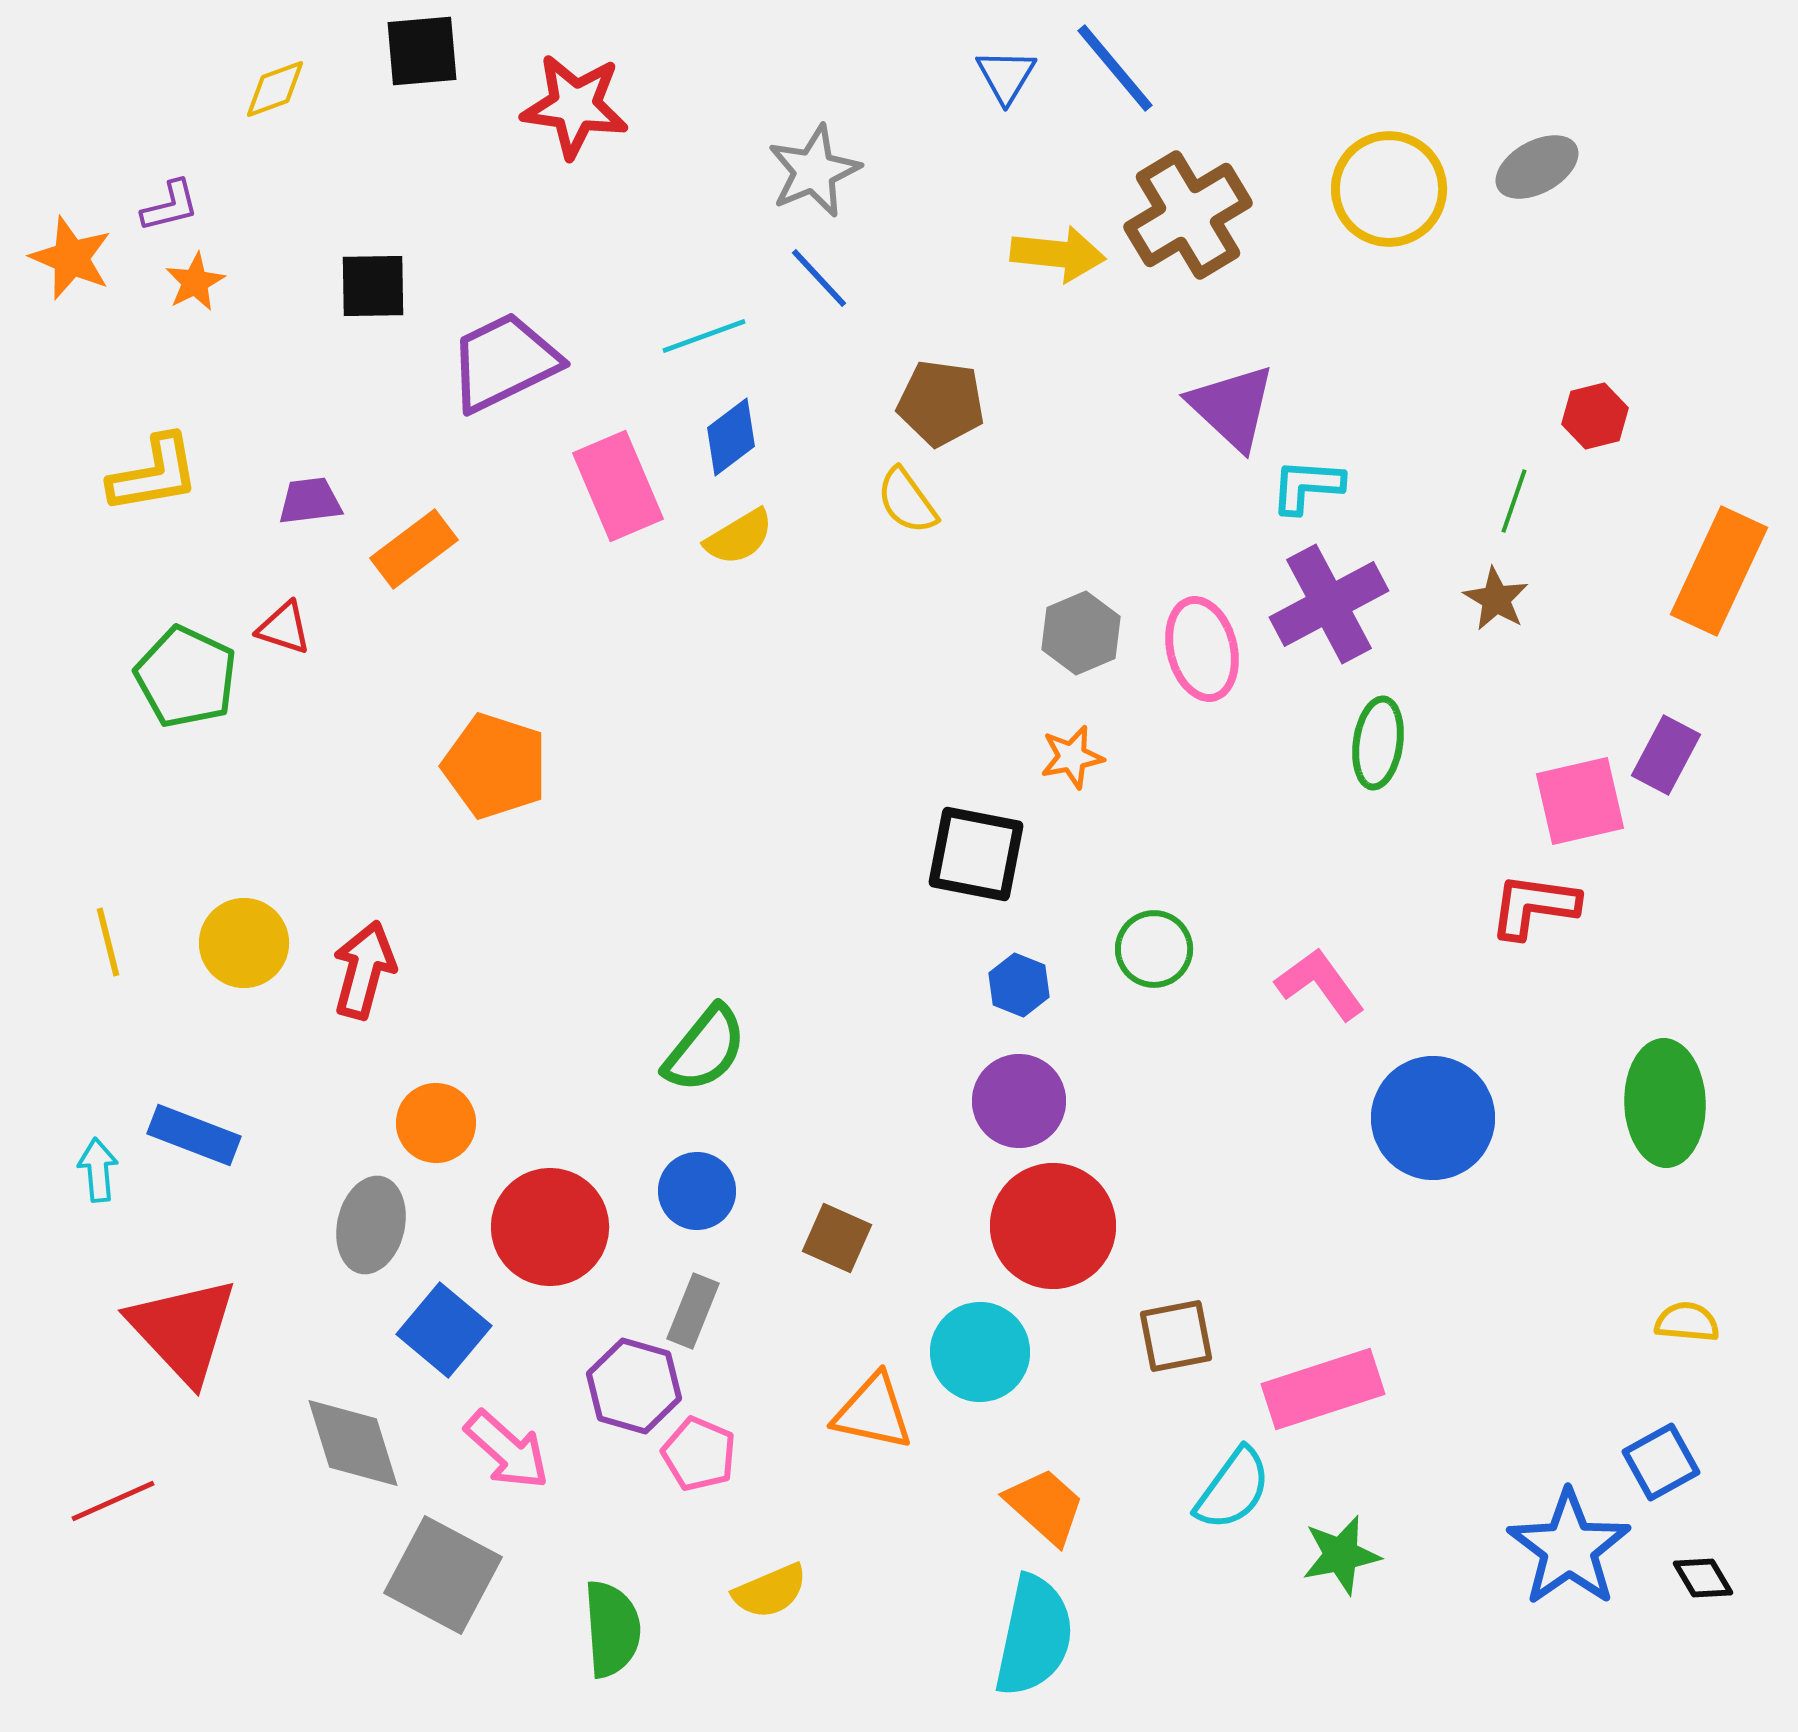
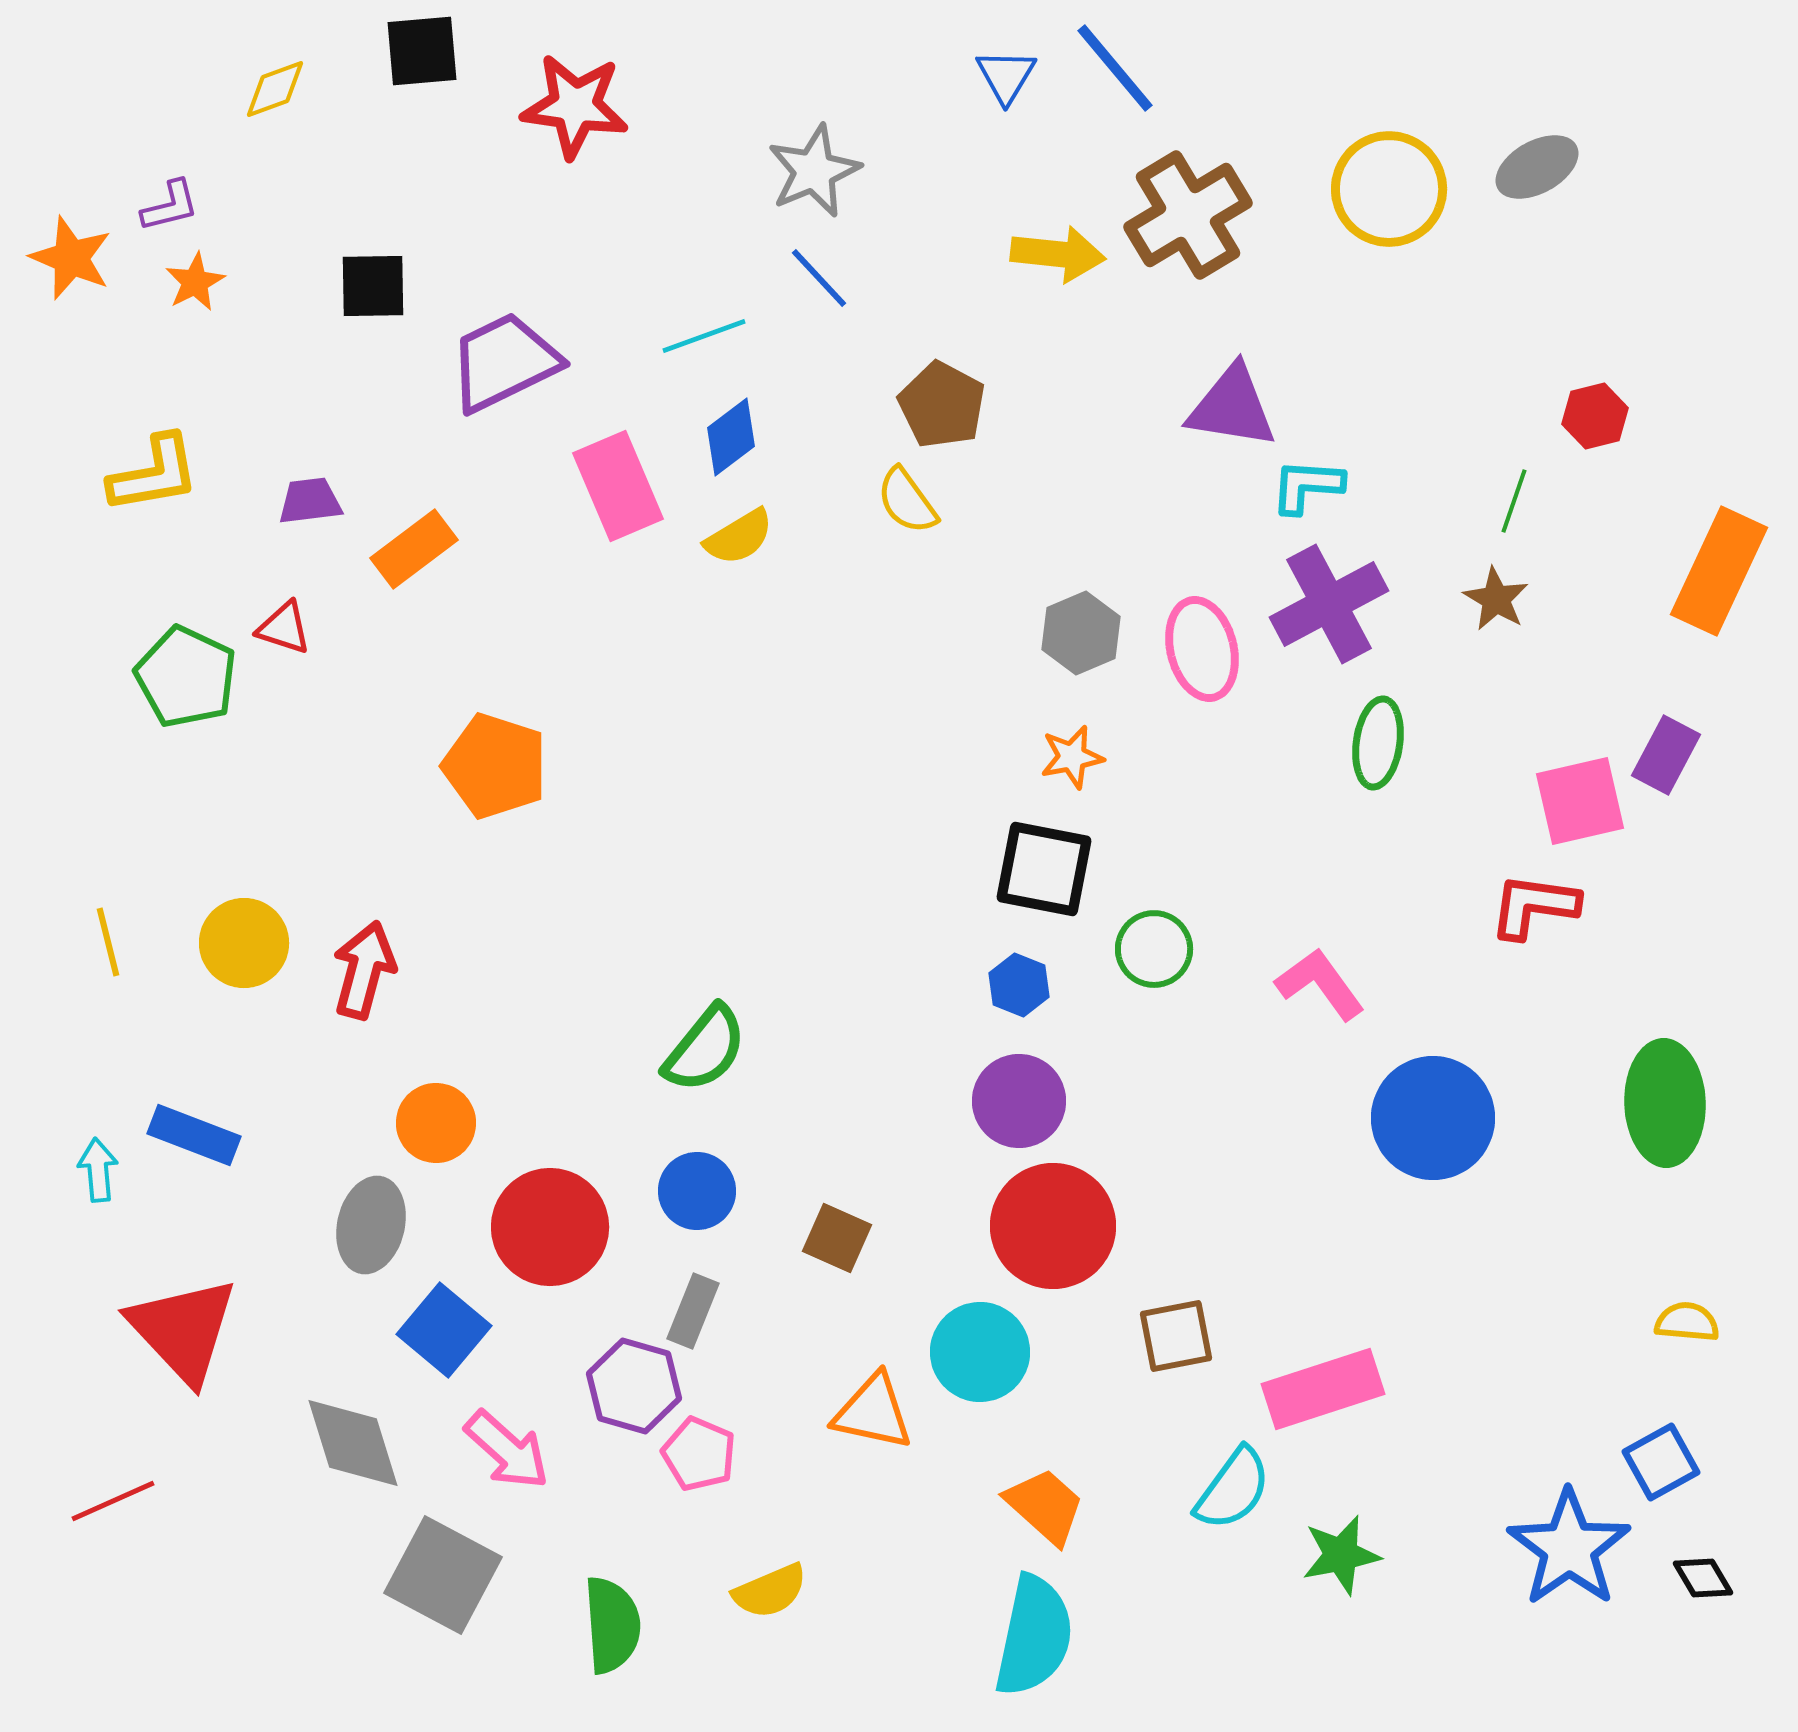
brown pentagon at (941, 403): moved 1 px right, 2 px down; rotated 20 degrees clockwise
purple triangle at (1232, 407): rotated 34 degrees counterclockwise
black square at (976, 854): moved 68 px right, 15 px down
green semicircle at (612, 1629): moved 4 px up
